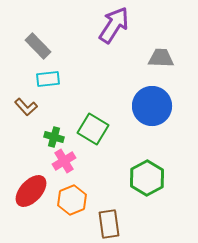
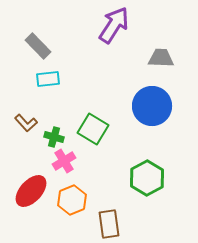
brown L-shape: moved 16 px down
